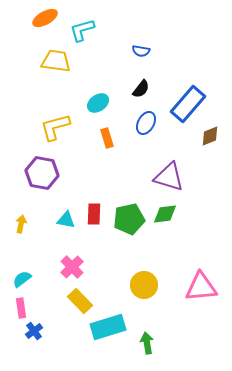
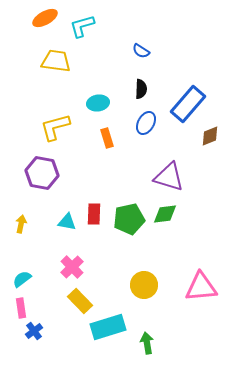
cyan L-shape: moved 4 px up
blue semicircle: rotated 24 degrees clockwise
black semicircle: rotated 36 degrees counterclockwise
cyan ellipse: rotated 25 degrees clockwise
cyan triangle: moved 1 px right, 2 px down
